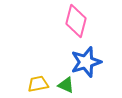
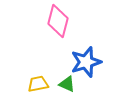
pink diamond: moved 18 px left
green triangle: moved 1 px right, 1 px up
